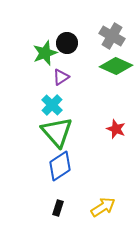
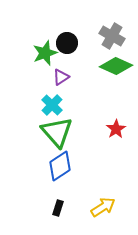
red star: rotated 18 degrees clockwise
